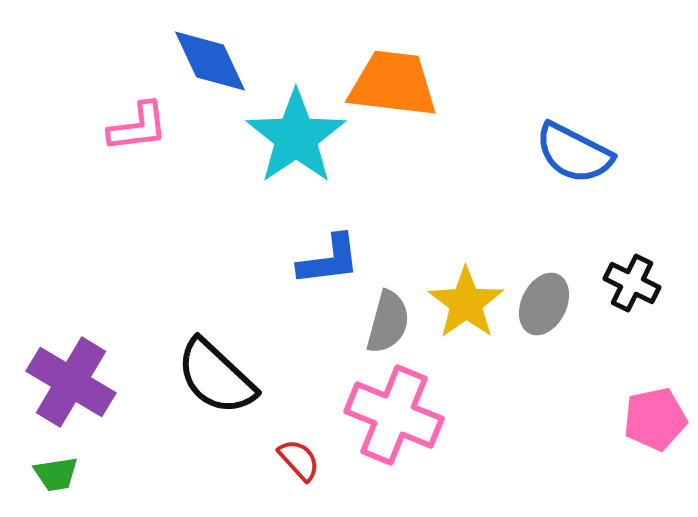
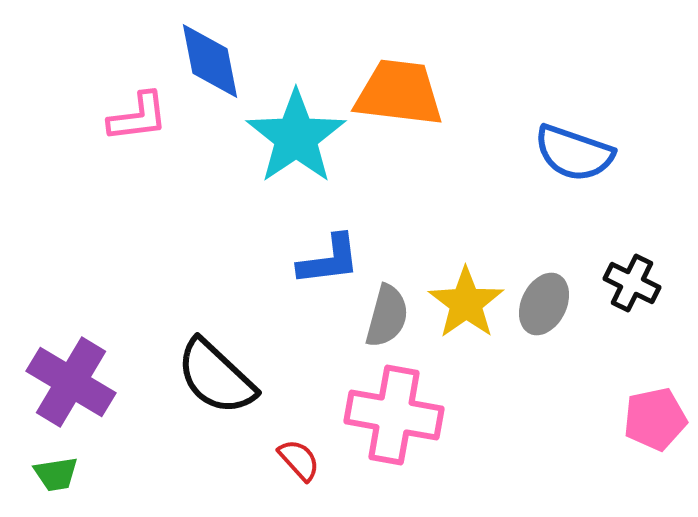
blue diamond: rotated 14 degrees clockwise
orange trapezoid: moved 6 px right, 9 px down
pink L-shape: moved 10 px up
blue semicircle: rotated 8 degrees counterclockwise
gray semicircle: moved 1 px left, 6 px up
pink cross: rotated 12 degrees counterclockwise
